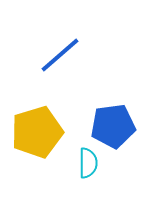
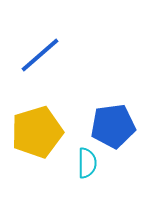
blue line: moved 20 px left
cyan semicircle: moved 1 px left
